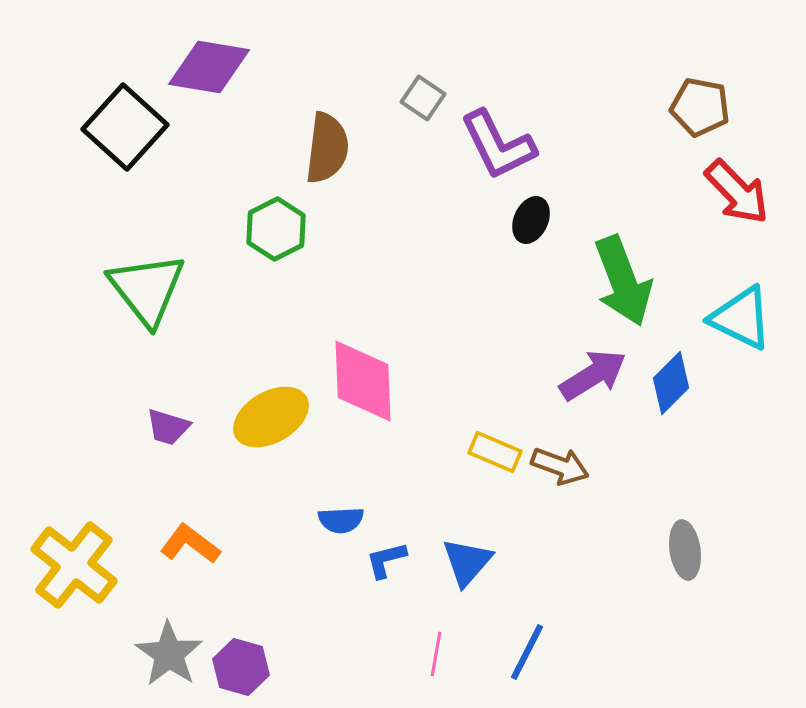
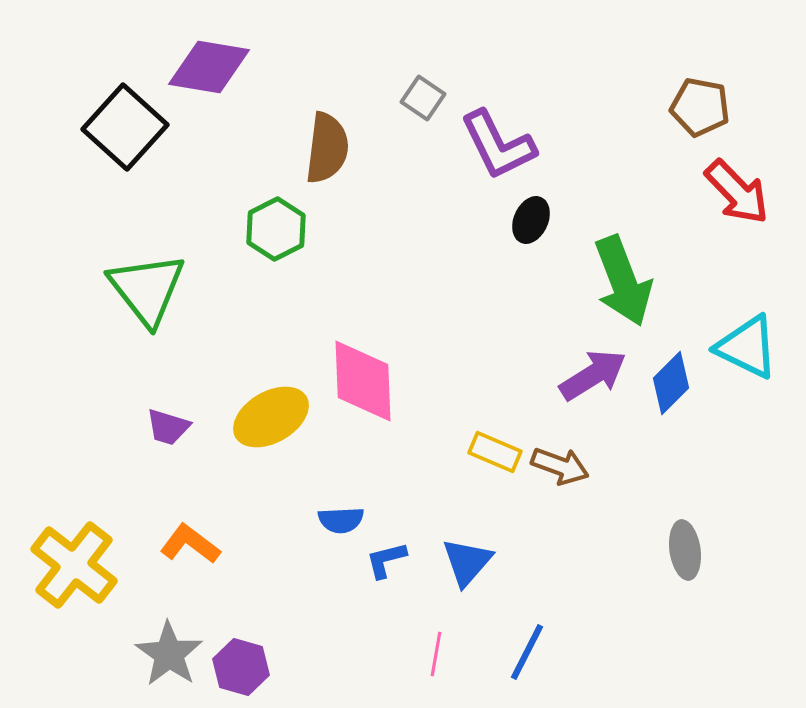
cyan triangle: moved 6 px right, 29 px down
